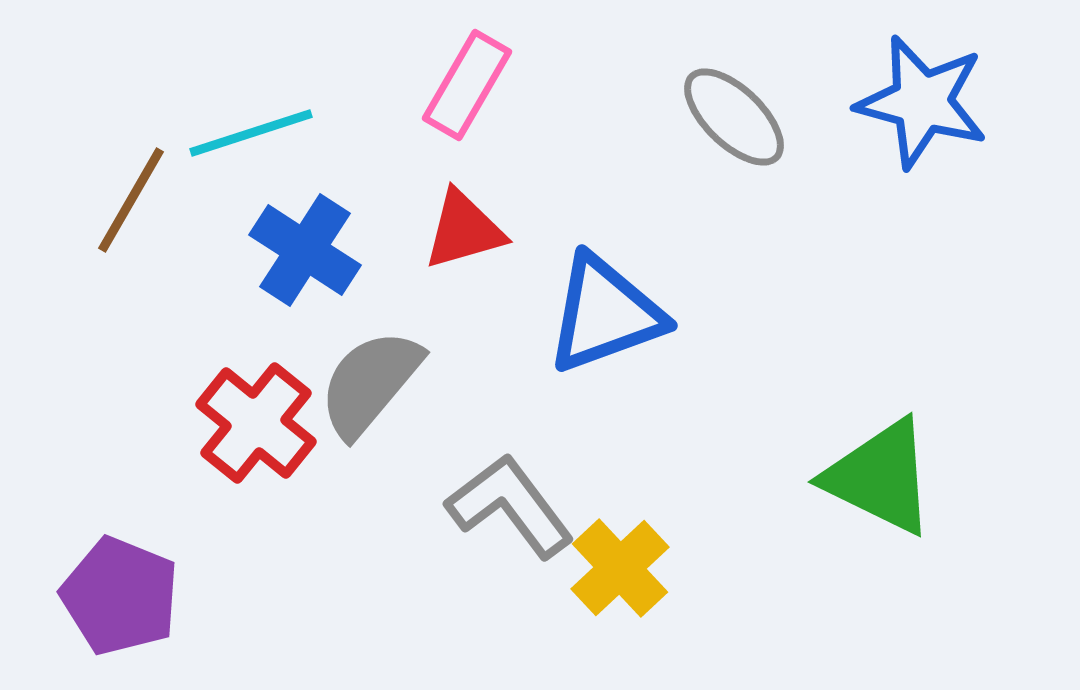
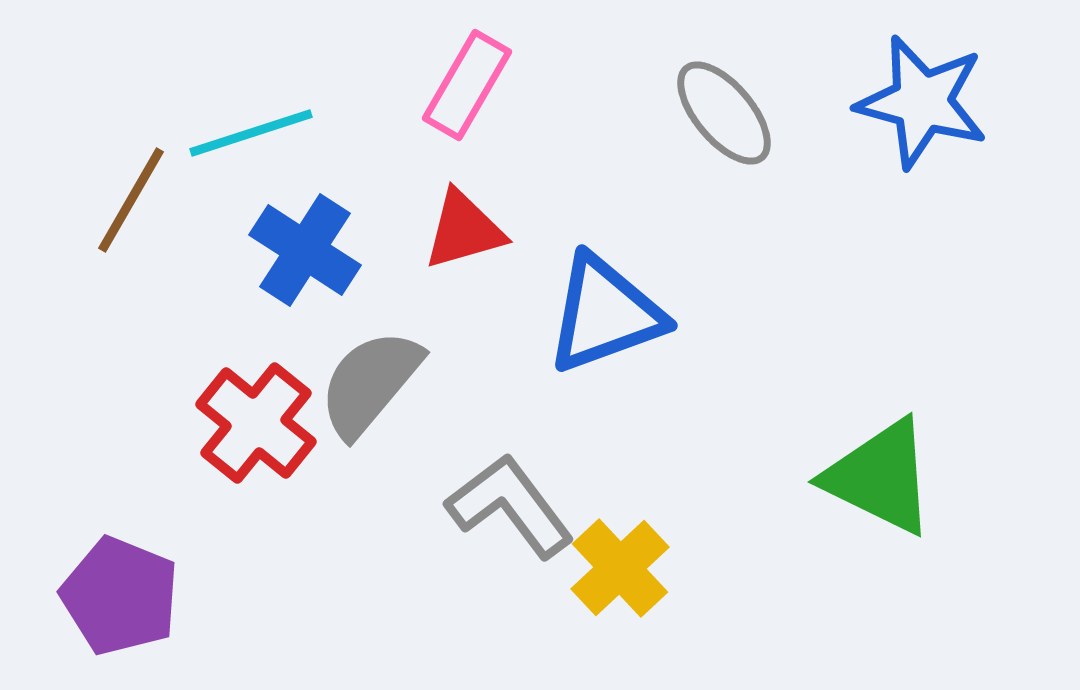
gray ellipse: moved 10 px left, 4 px up; rotated 6 degrees clockwise
